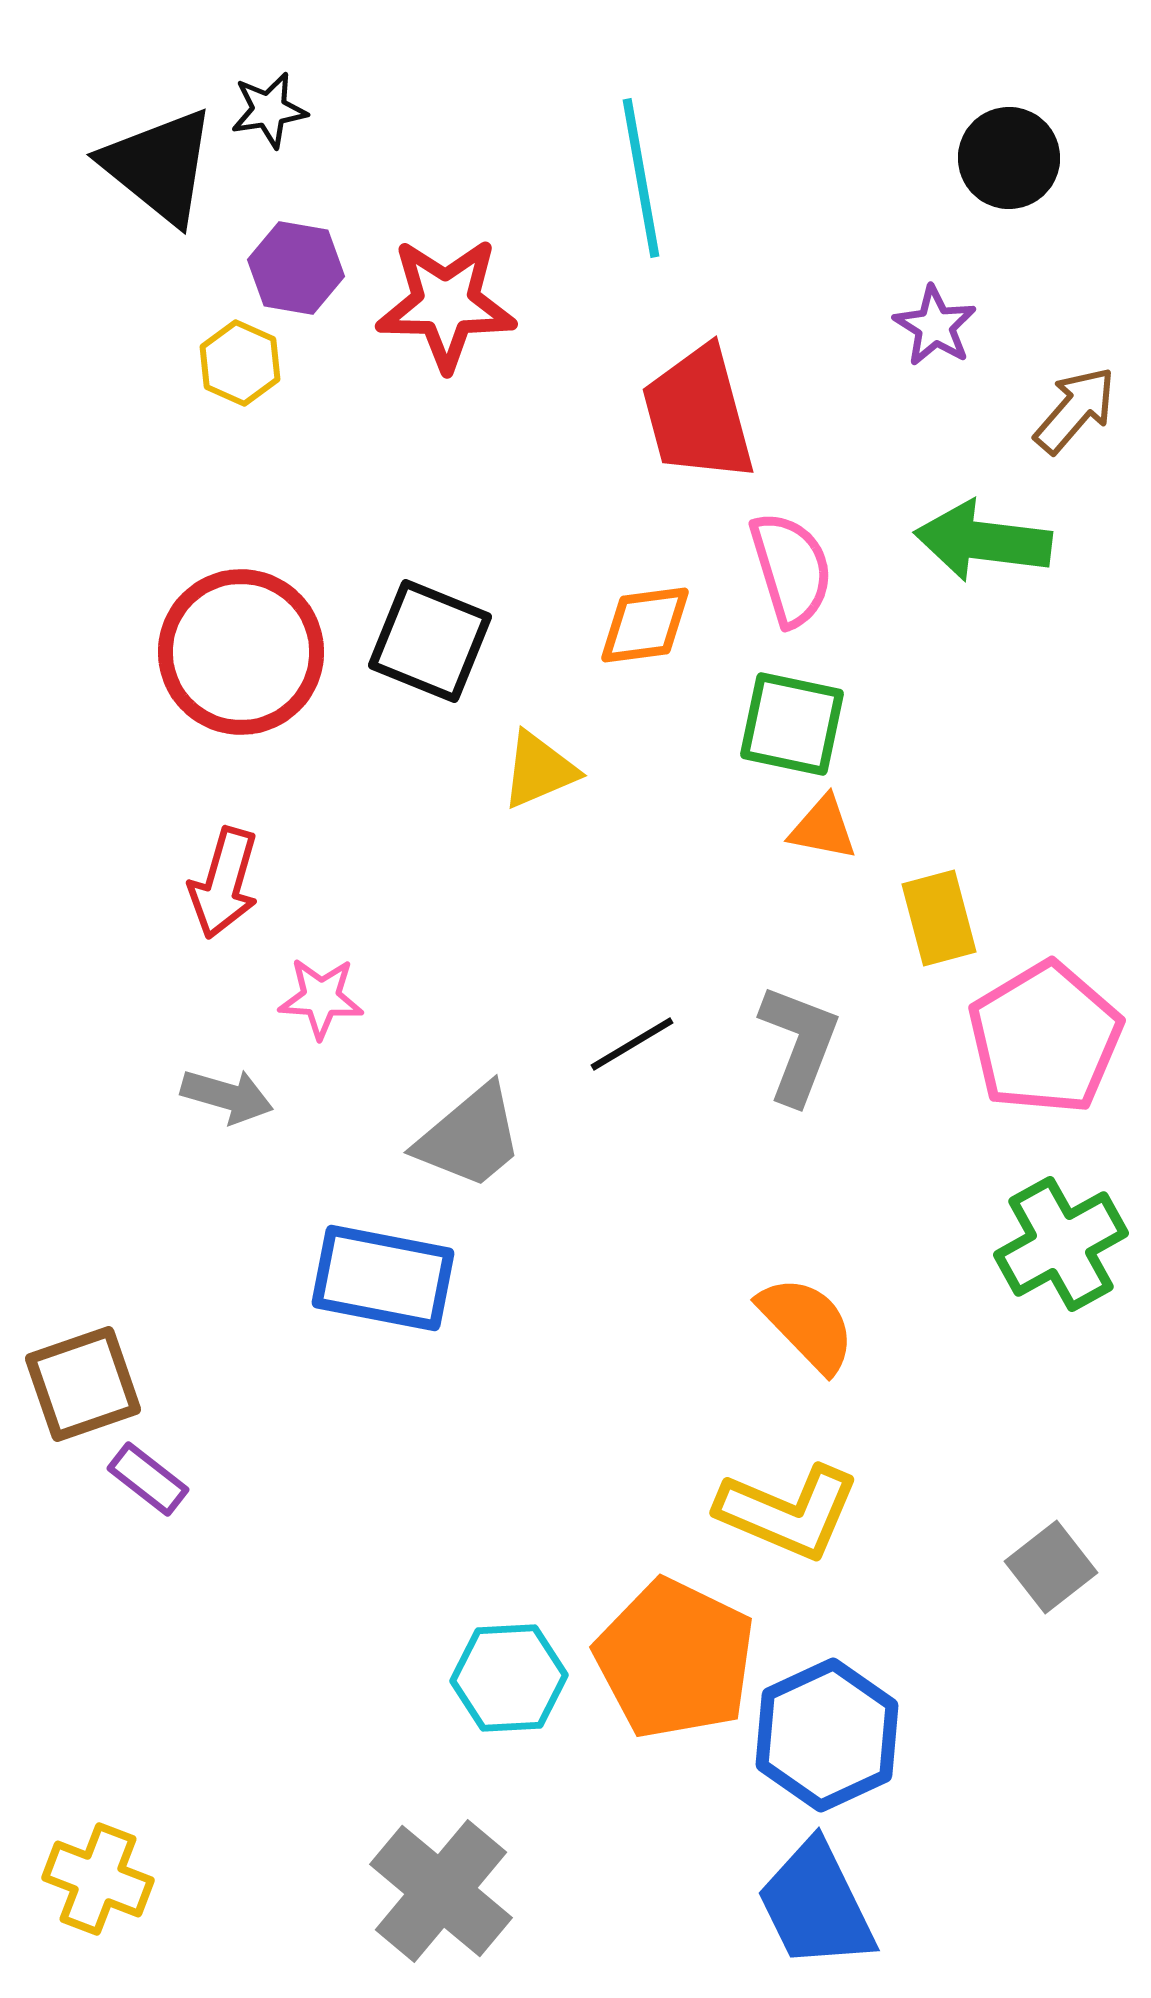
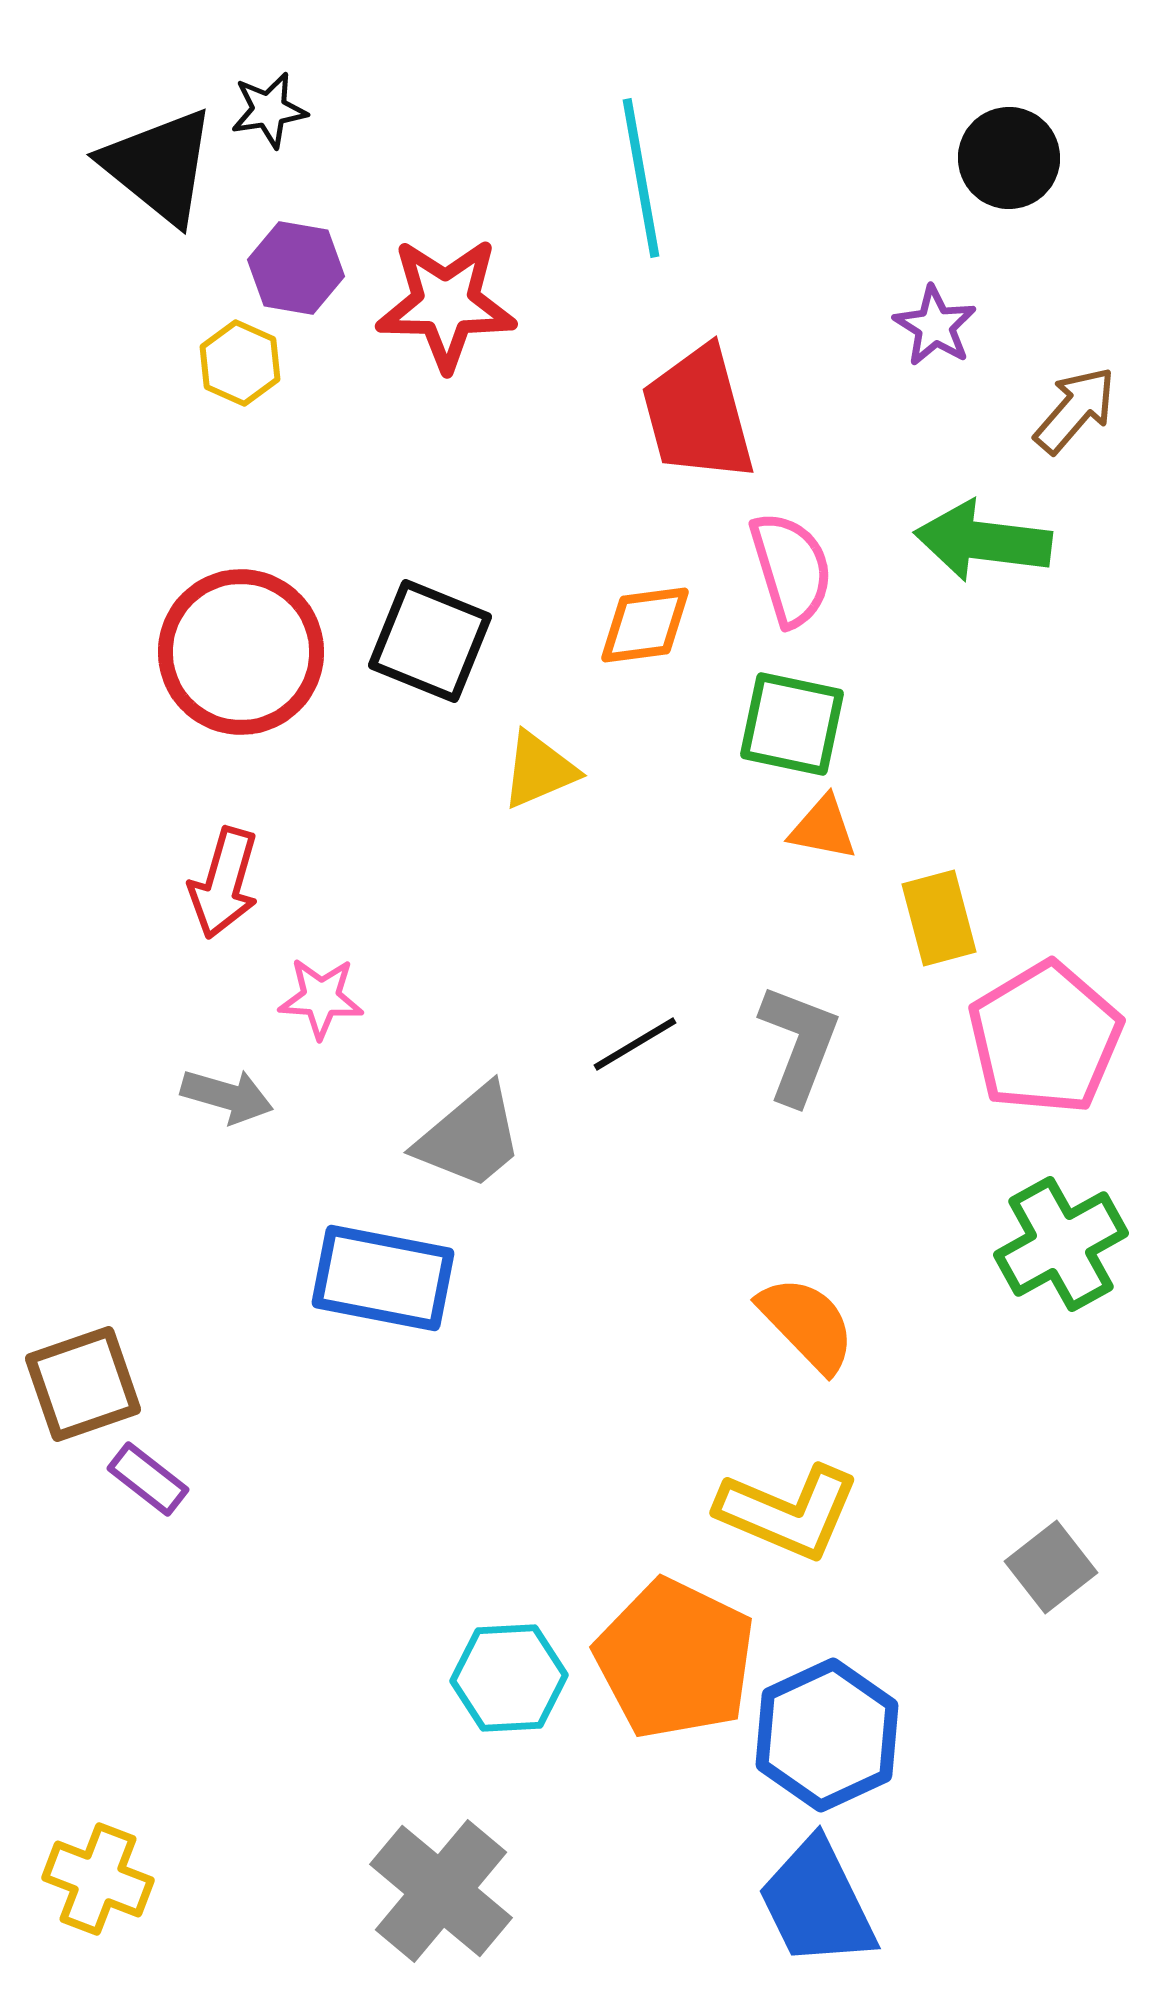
black line: moved 3 px right
blue trapezoid: moved 1 px right, 2 px up
